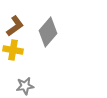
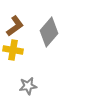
gray diamond: moved 1 px right
gray star: moved 3 px right
